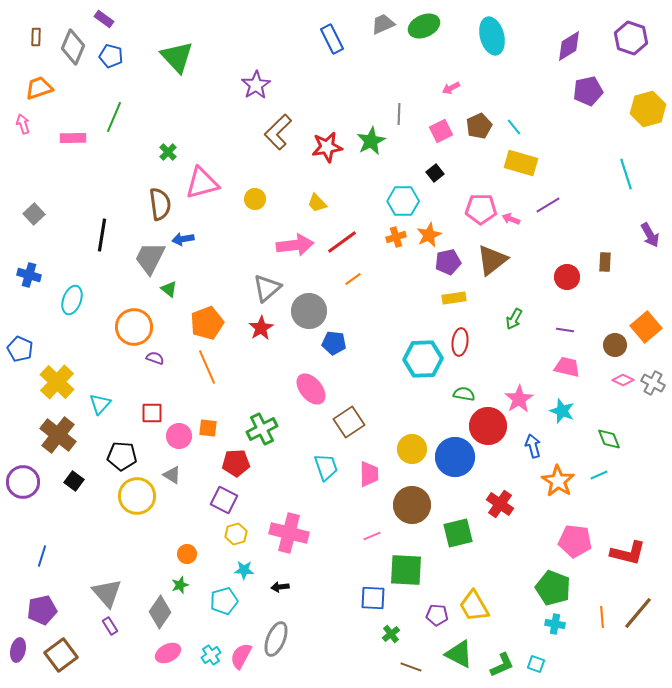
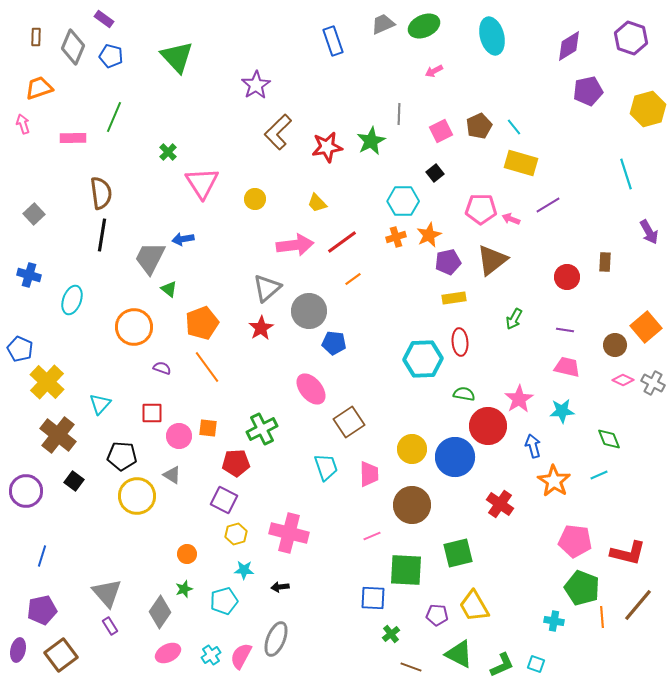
blue rectangle at (332, 39): moved 1 px right, 2 px down; rotated 8 degrees clockwise
pink arrow at (451, 88): moved 17 px left, 17 px up
pink triangle at (202, 183): rotated 48 degrees counterclockwise
brown semicircle at (160, 204): moved 59 px left, 11 px up
purple arrow at (650, 235): moved 1 px left, 3 px up
orange pentagon at (207, 323): moved 5 px left
red ellipse at (460, 342): rotated 12 degrees counterclockwise
purple semicircle at (155, 358): moved 7 px right, 10 px down
orange line at (207, 367): rotated 12 degrees counterclockwise
yellow cross at (57, 382): moved 10 px left
cyan star at (562, 411): rotated 25 degrees counterclockwise
orange star at (558, 481): moved 4 px left
purple circle at (23, 482): moved 3 px right, 9 px down
green square at (458, 533): moved 20 px down
green star at (180, 585): moved 4 px right, 4 px down
green pentagon at (553, 588): moved 29 px right
brown line at (638, 613): moved 8 px up
cyan cross at (555, 624): moved 1 px left, 3 px up
